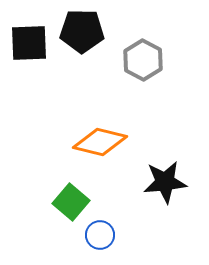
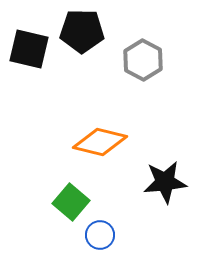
black square: moved 6 px down; rotated 15 degrees clockwise
